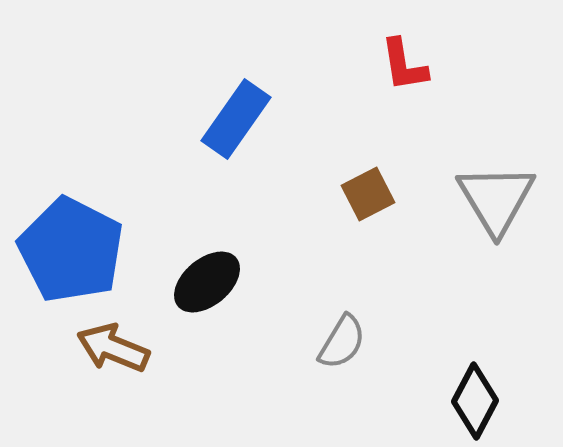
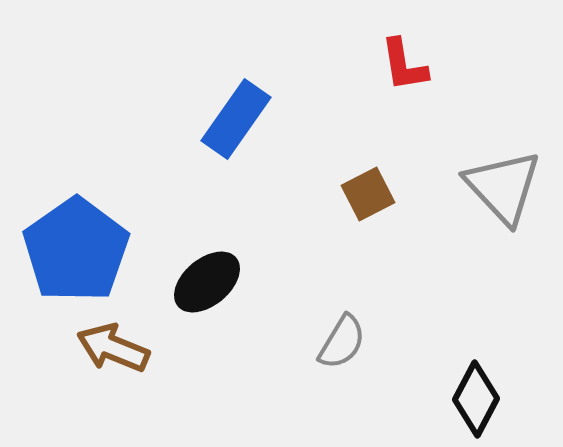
gray triangle: moved 7 px right, 12 px up; rotated 12 degrees counterclockwise
blue pentagon: moved 5 px right; rotated 10 degrees clockwise
black diamond: moved 1 px right, 2 px up
